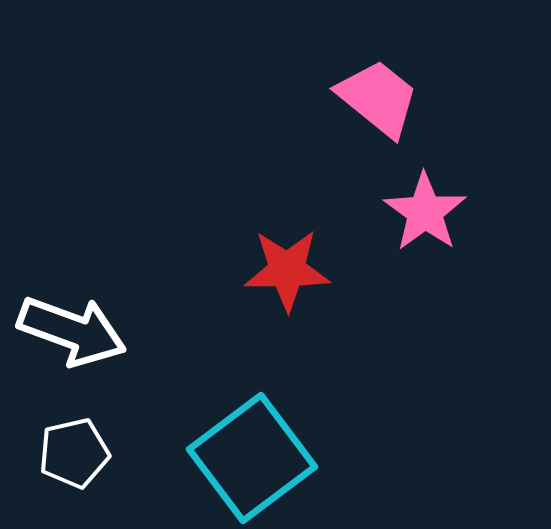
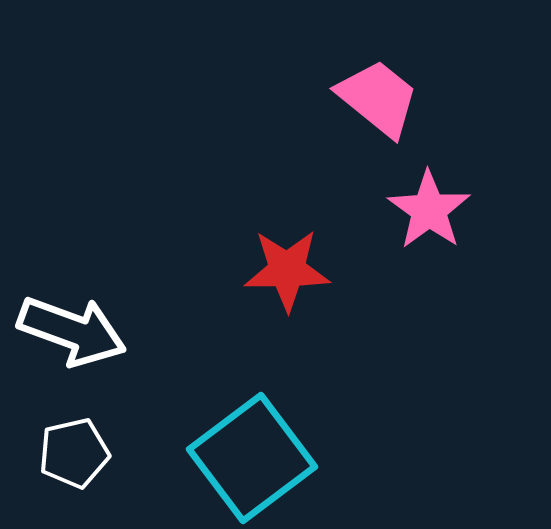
pink star: moved 4 px right, 2 px up
